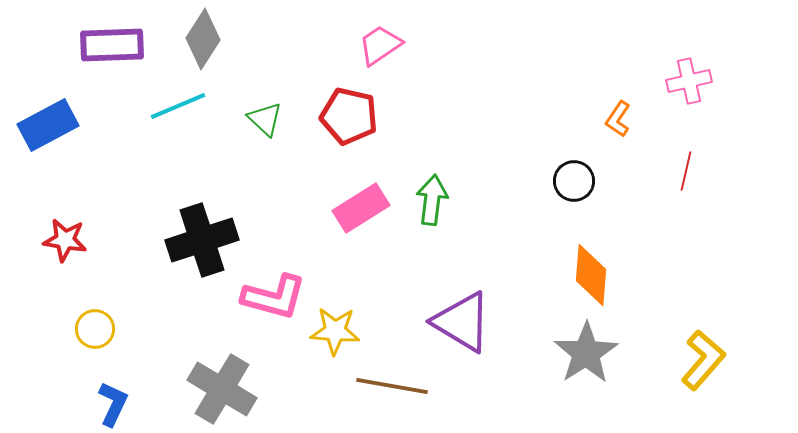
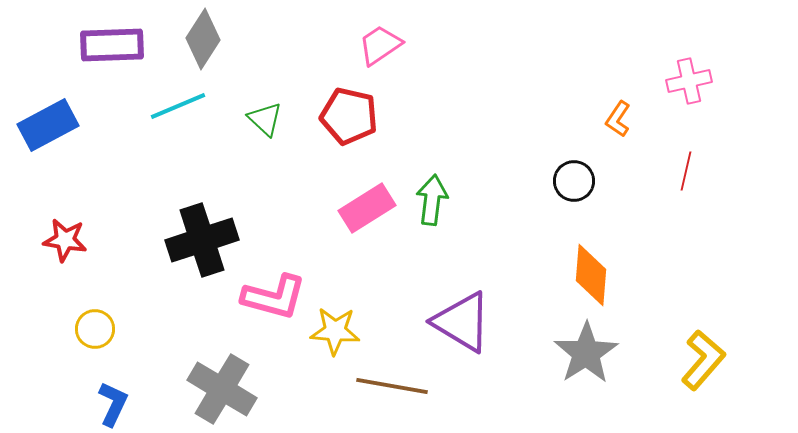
pink rectangle: moved 6 px right
